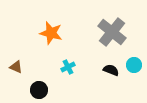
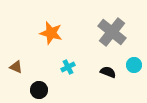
black semicircle: moved 3 px left, 2 px down
